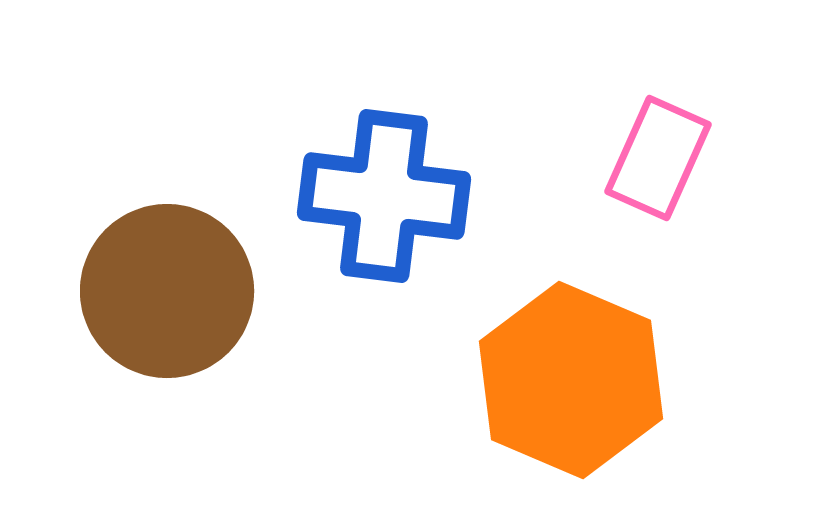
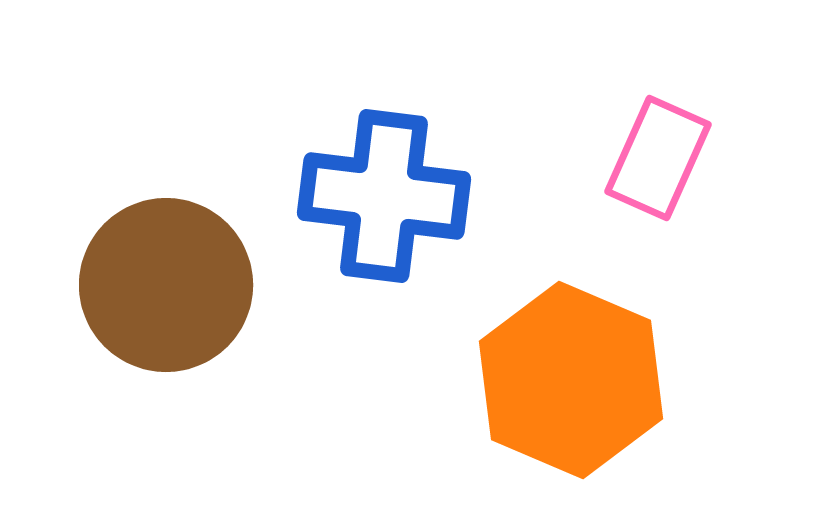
brown circle: moved 1 px left, 6 px up
